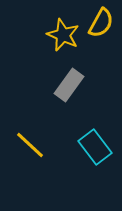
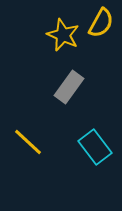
gray rectangle: moved 2 px down
yellow line: moved 2 px left, 3 px up
